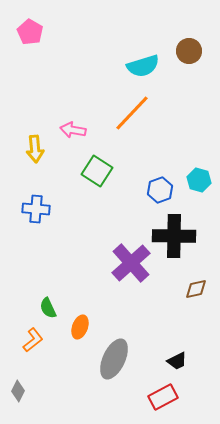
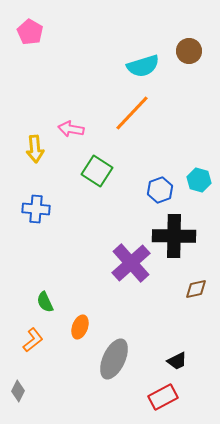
pink arrow: moved 2 px left, 1 px up
green semicircle: moved 3 px left, 6 px up
